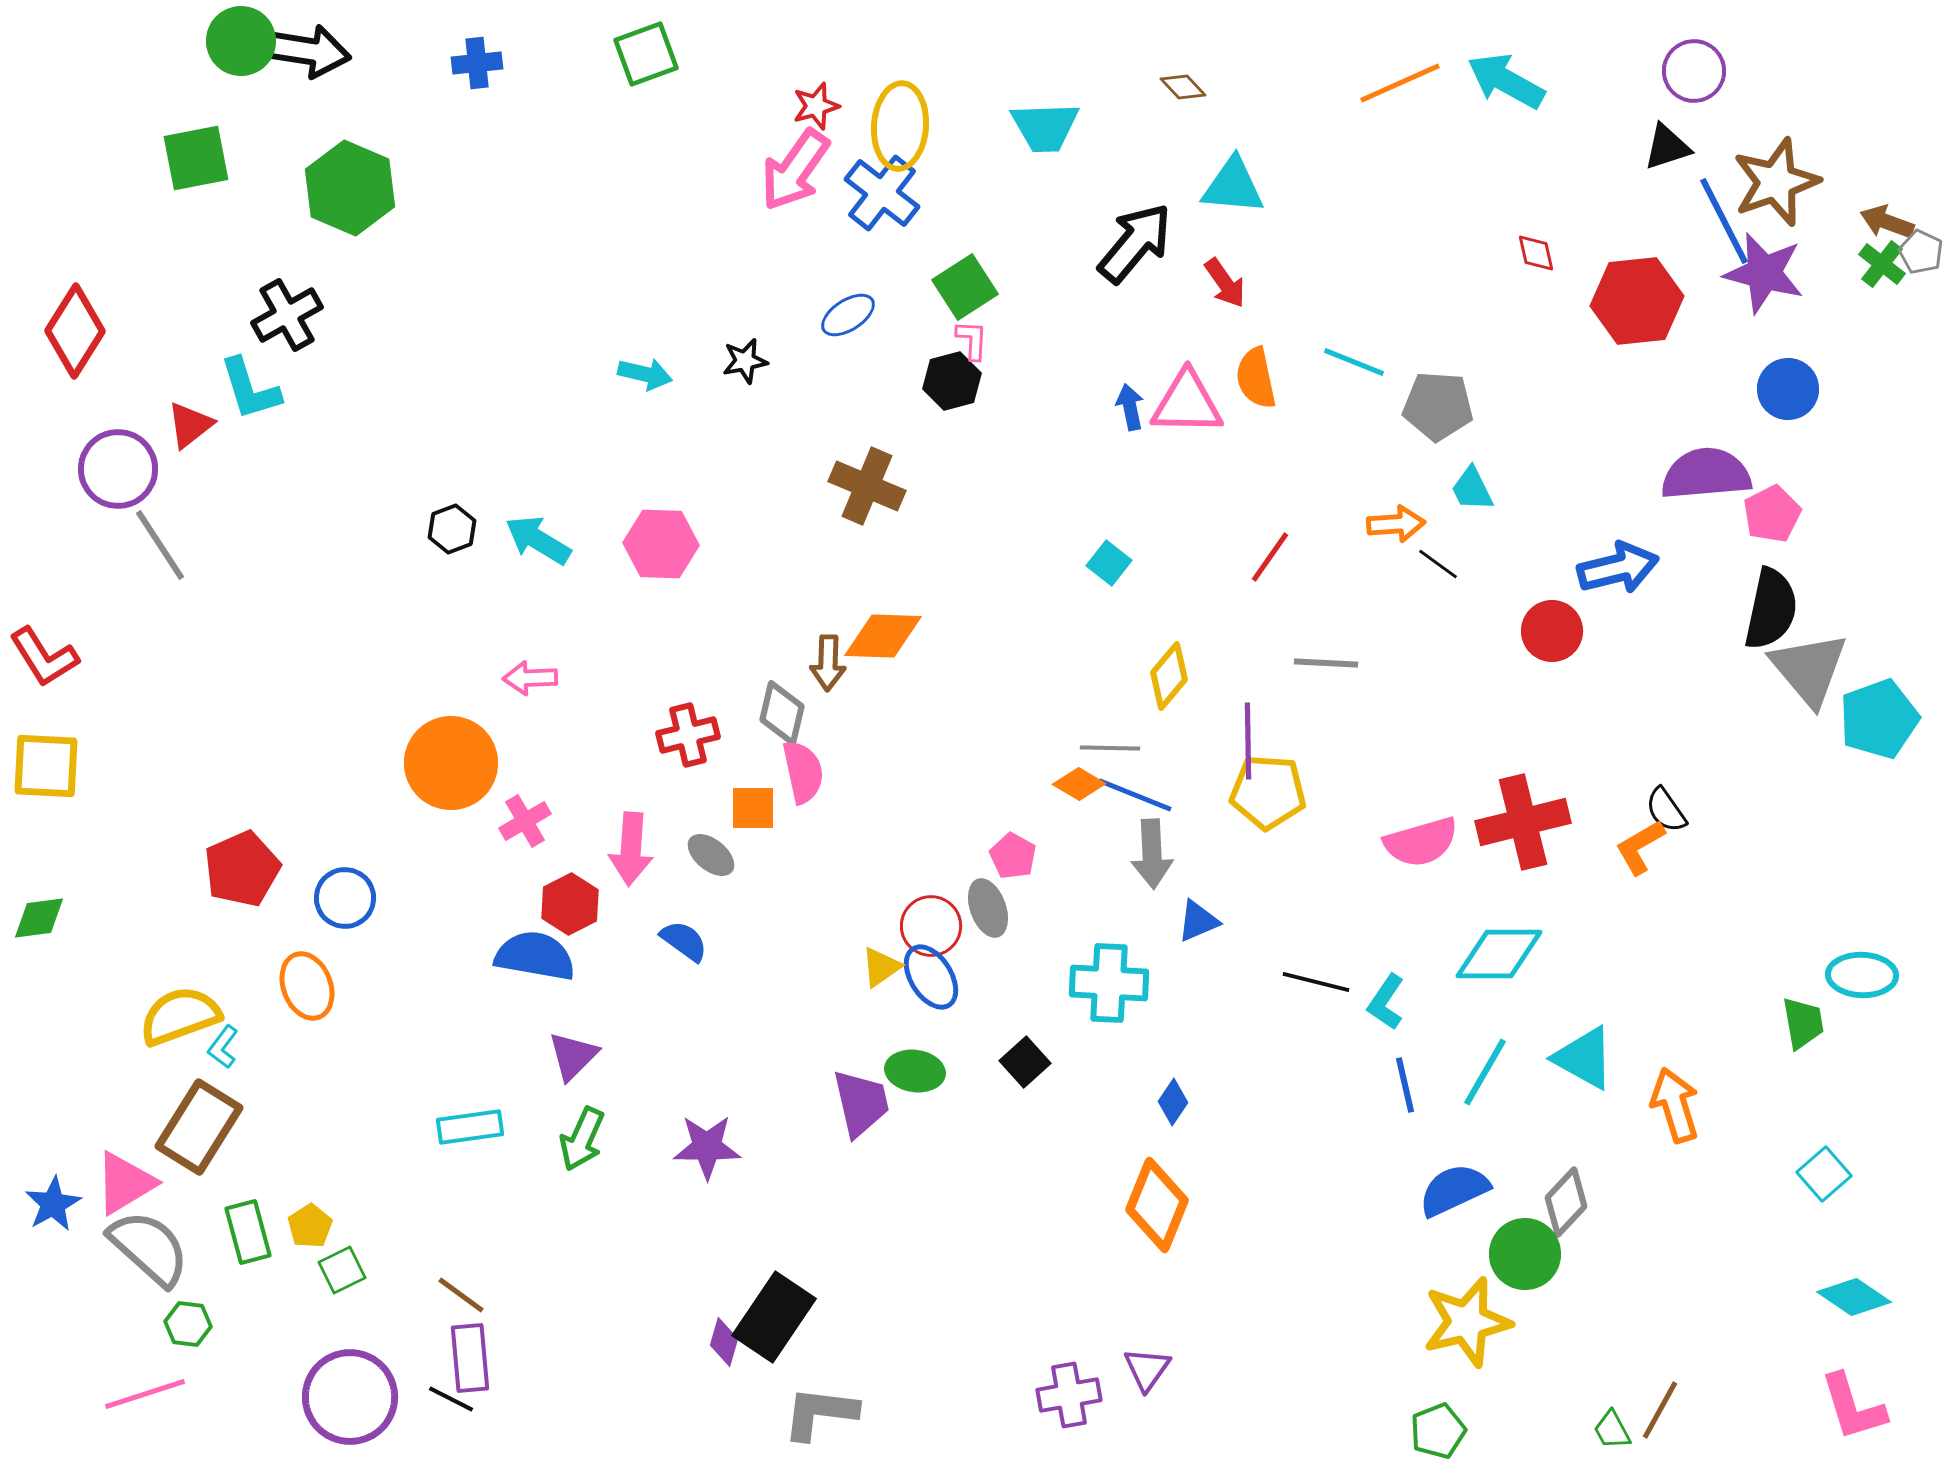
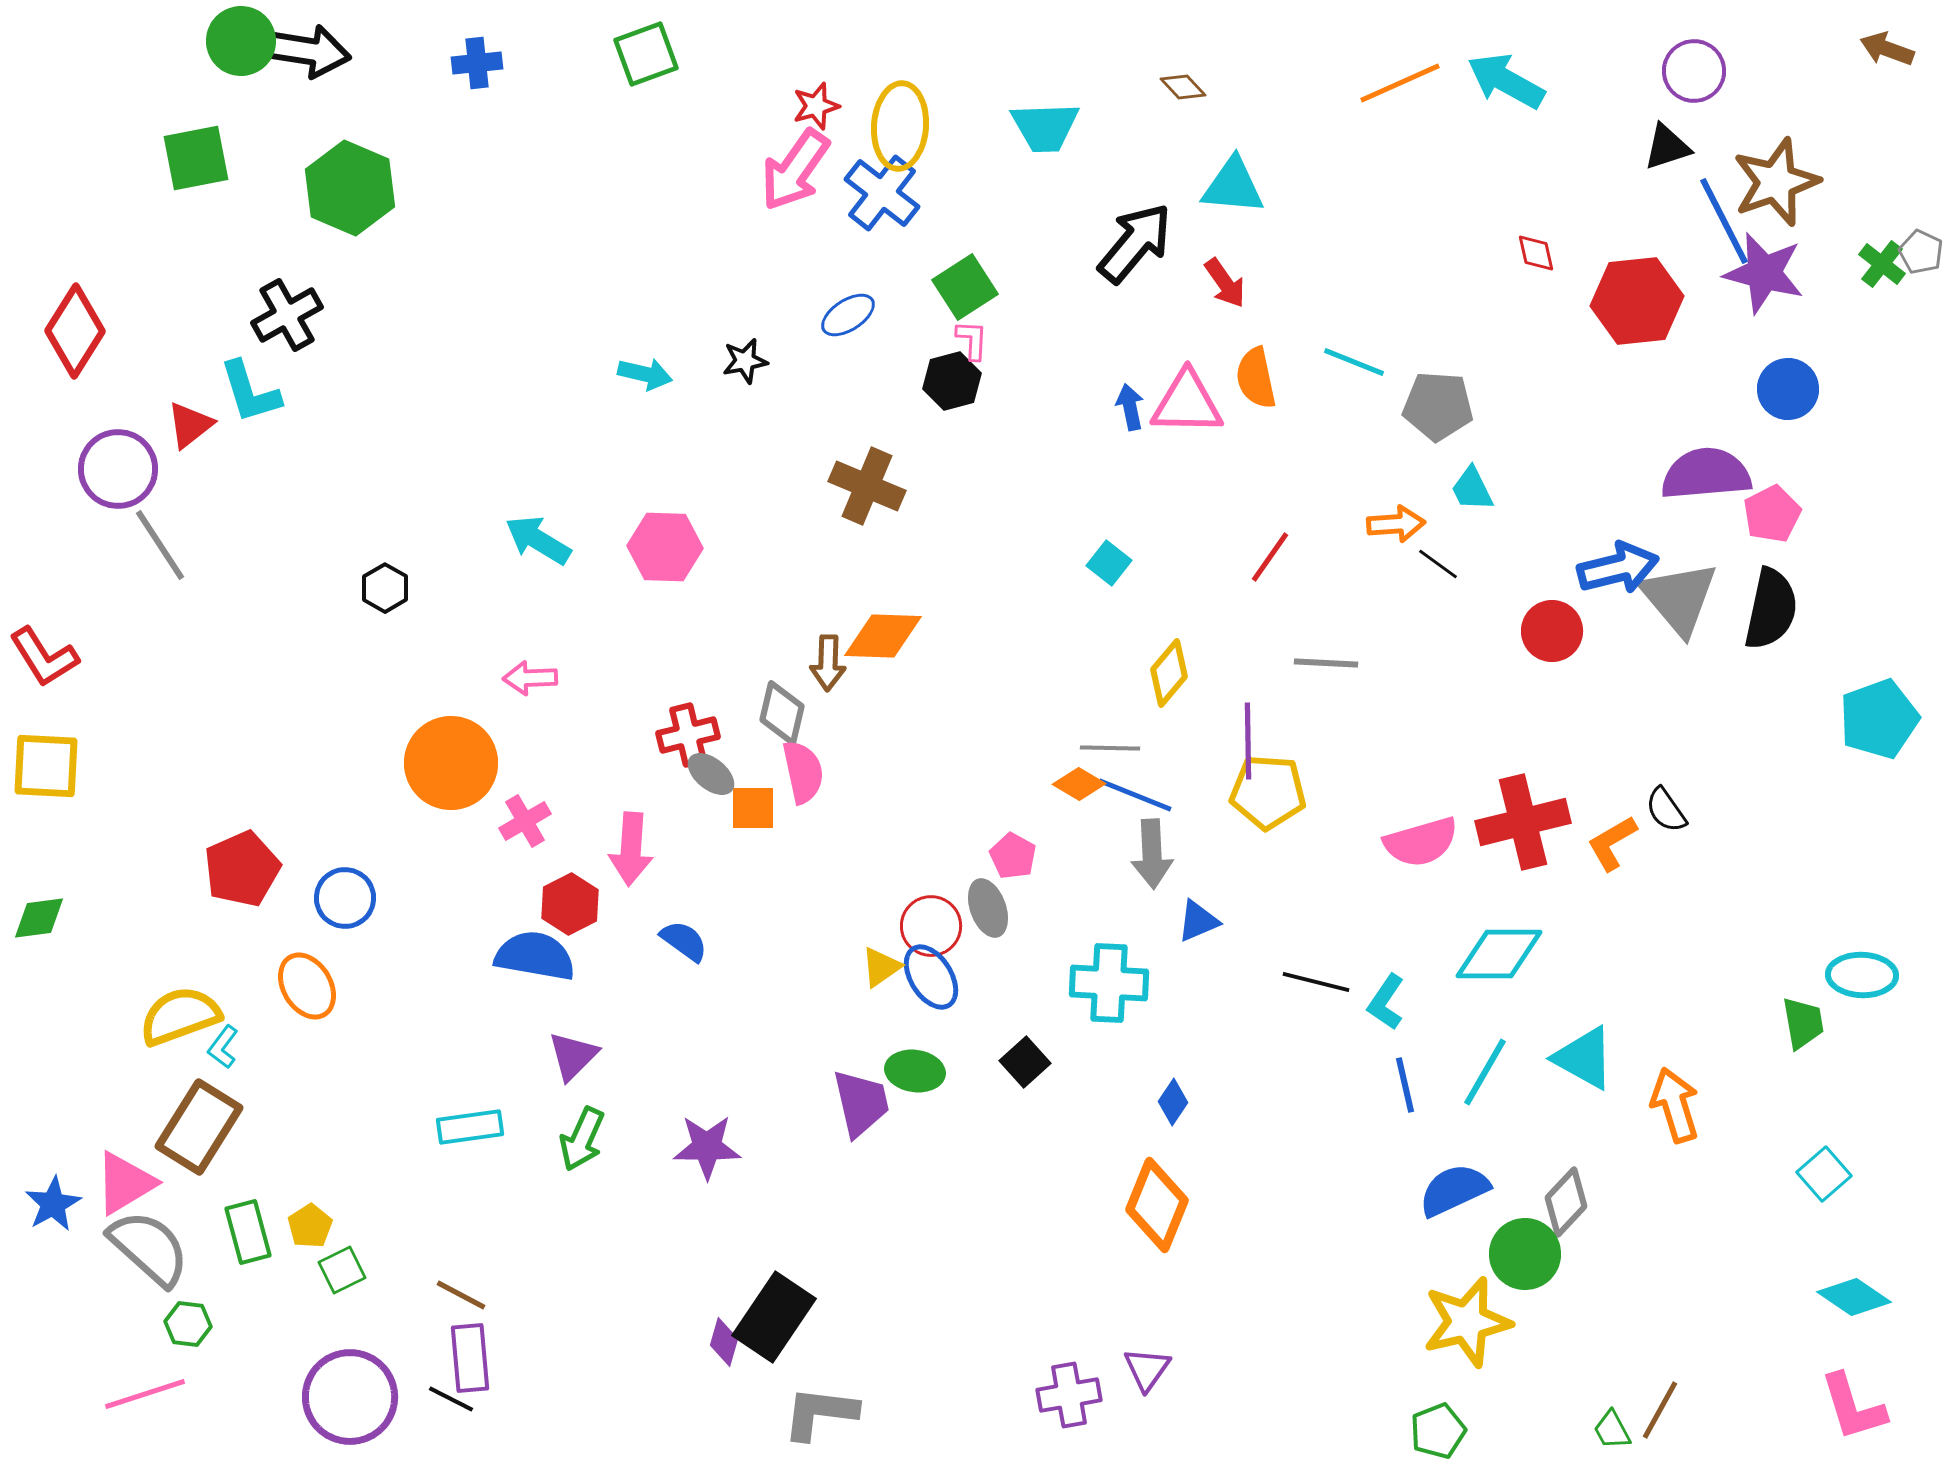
brown arrow at (1887, 222): moved 173 px up
cyan L-shape at (250, 389): moved 3 px down
black hexagon at (452, 529): moved 67 px left, 59 px down; rotated 9 degrees counterclockwise
pink hexagon at (661, 544): moved 4 px right, 3 px down
gray triangle at (1809, 669): moved 130 px left, 71 px up
yellow diamond at (1169, 676): moved 3 px up
orange L-shape at (1640, 847): moved 28 px left, 4 px up
gray ellipse at (711, 855): moved 81 px up
orange ellipse at (307, 986): rotated 10 degrees counterclockwise
brown line at (461, 1295): rotated 8 degrees counterclockwise
